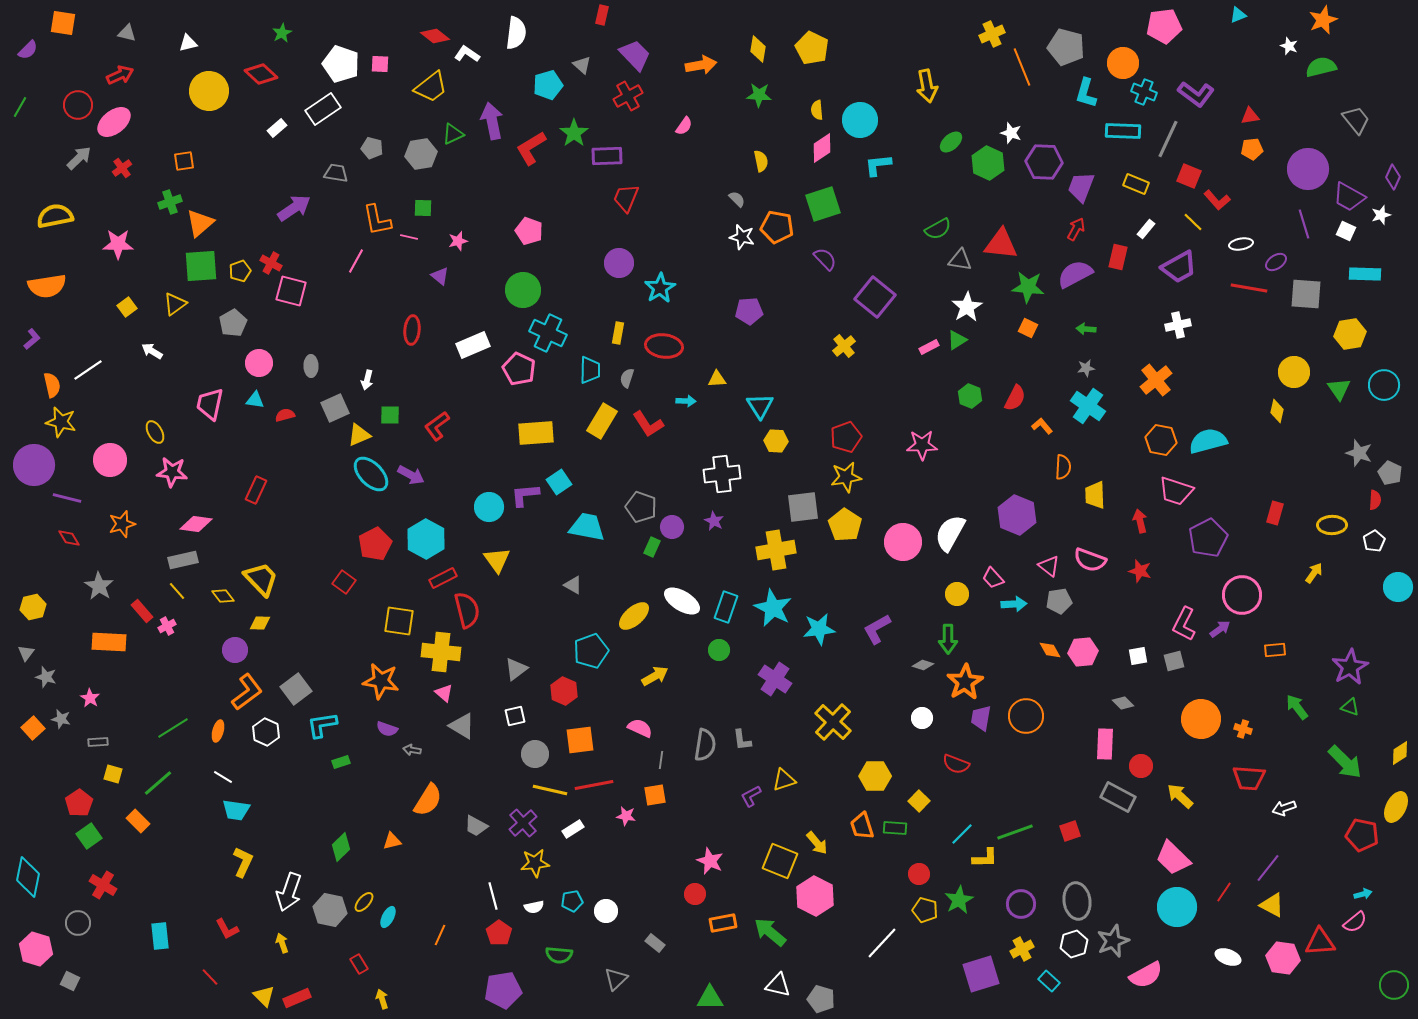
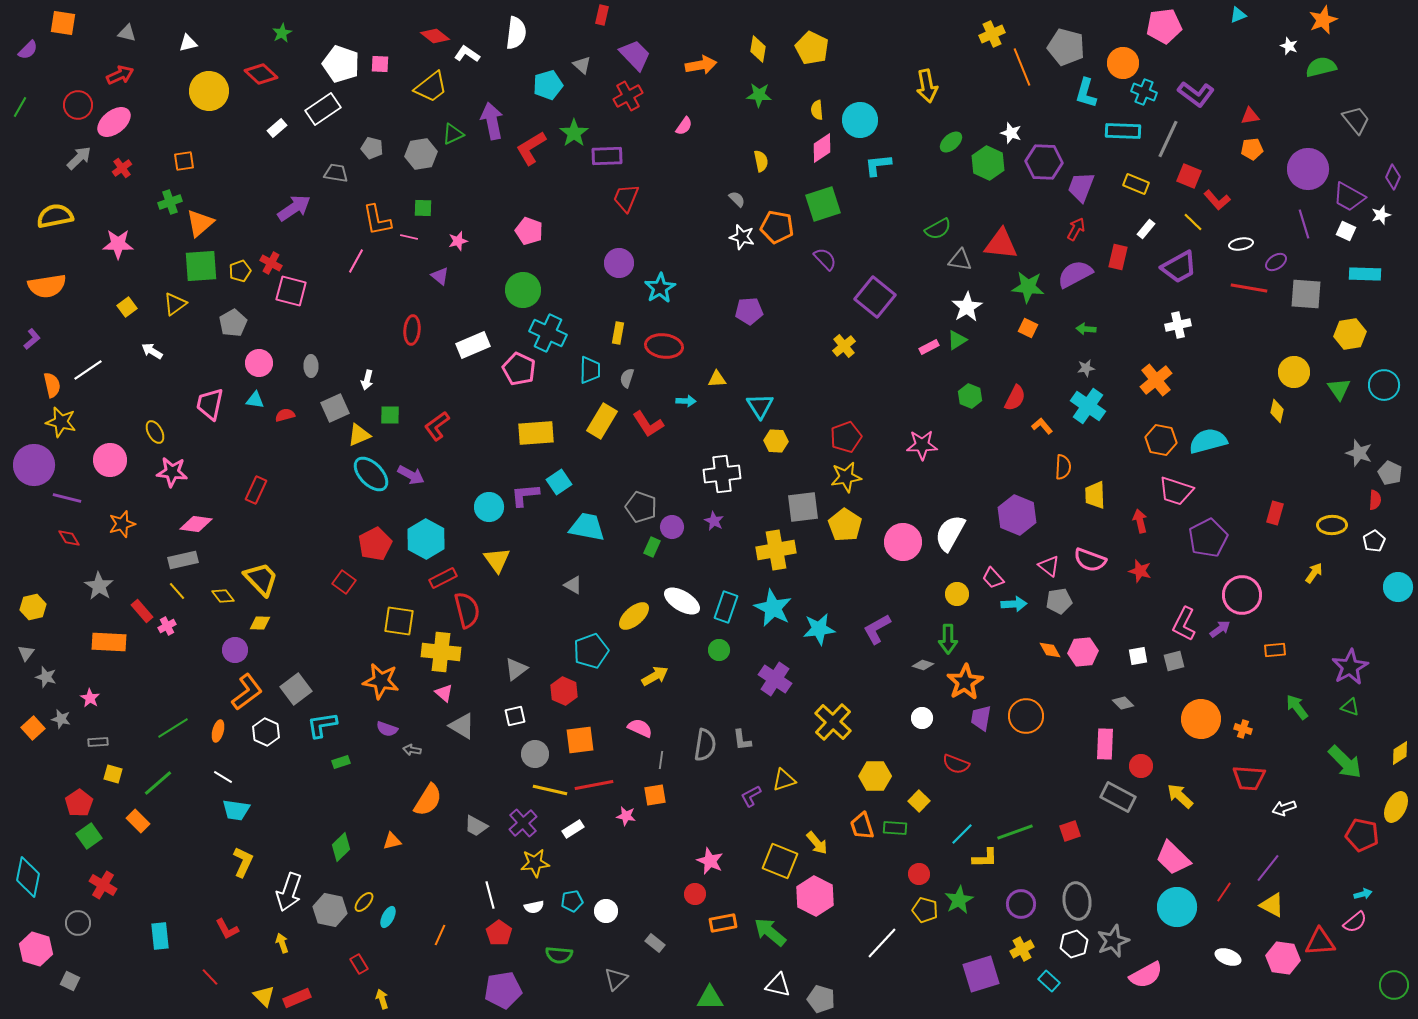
white line at (493, 896): moved 3 px left, 1 px up
